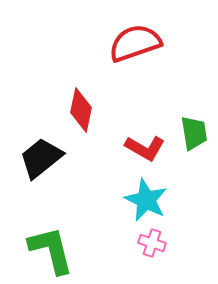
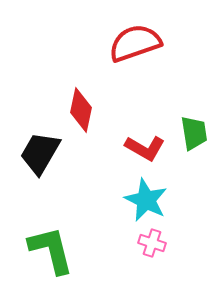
black trapezoid: moved 1 px left, 5 px up; rotated 21 degrees counterclockwise
